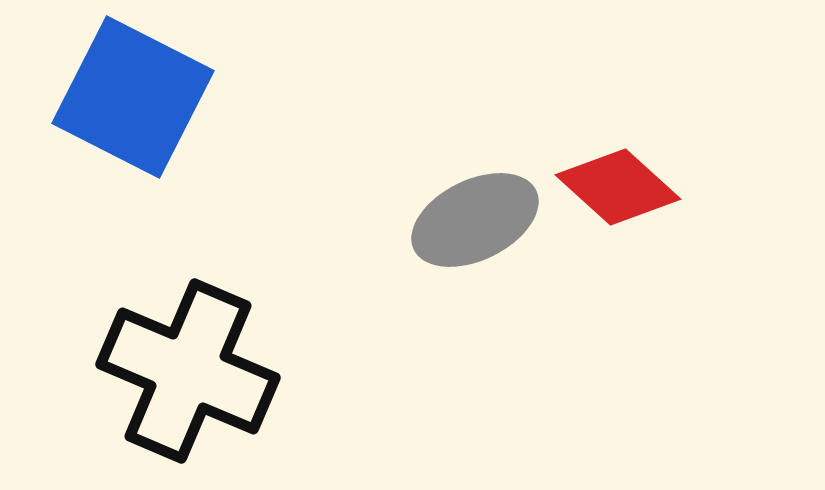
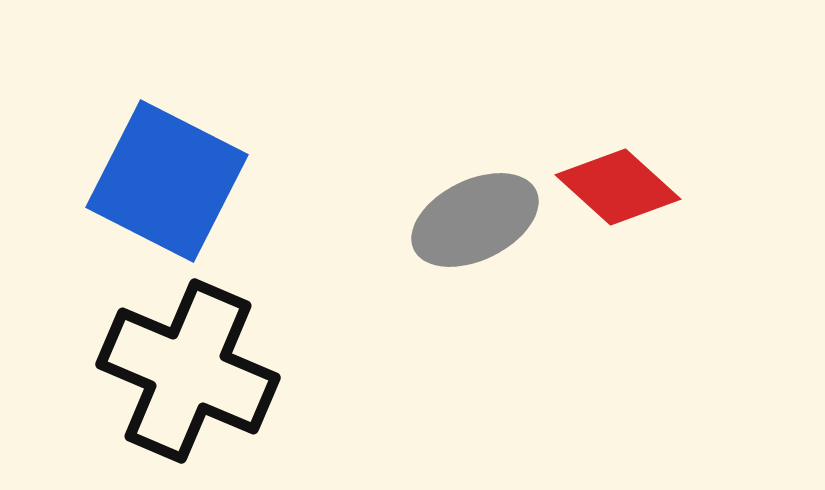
blue square: moved 34 px right, 84 px down
